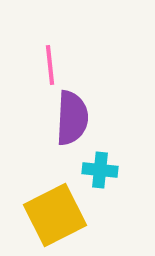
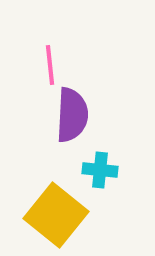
purple semicircle: moved 3 px up
yellow square: moved 1 px right; rotated 24 degrees counterclockwise
